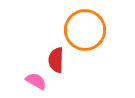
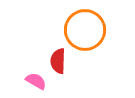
red semicircle: moved 2 px right, 1 px down
